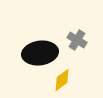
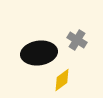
black ellipse: moved 1 px left
